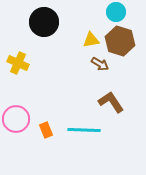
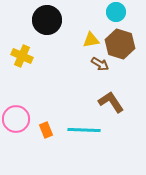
black circle: moved 3 px right, 2 px up
brown hexagon: moved 3 px down
yellow cross: moved 4 px right, 7 px up
